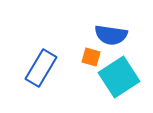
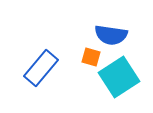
blue rectangle: rotated 9 degrees clockwise
